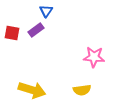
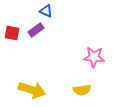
blue triangle: rotated 40 degrees counterclockwise
